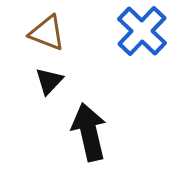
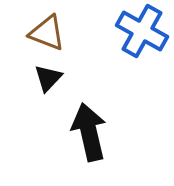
blue cross: rotated 15 degrees counterclockwise
black triangle: moved 1 px left, 3 px up
